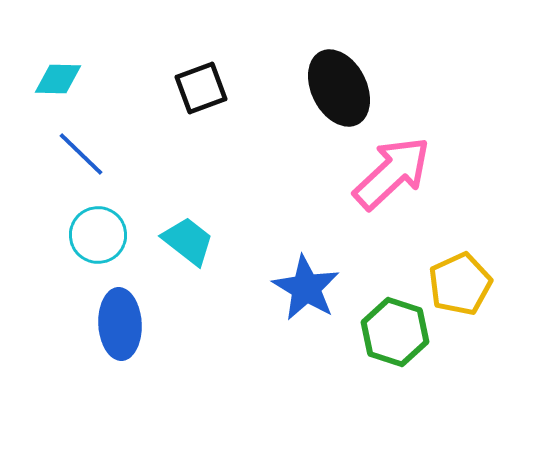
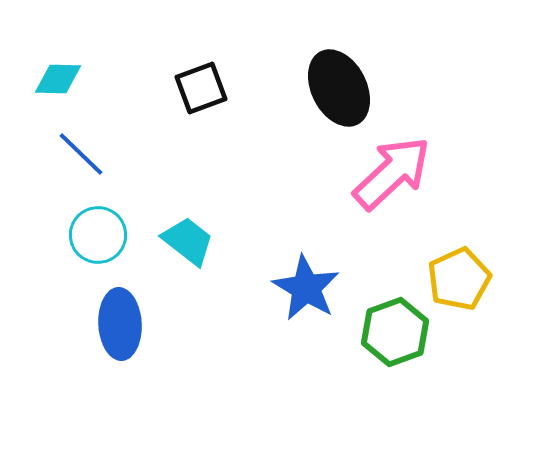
yellow pentagon: moved 1 px left, 5 px up
green hexagon: rotated 22 degrees clockwise
